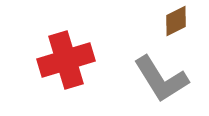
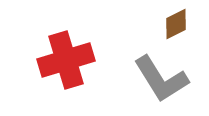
brown diamond: moved 3 px down
